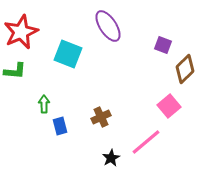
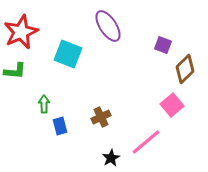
pink square: moved 3 px right, 1 px up
